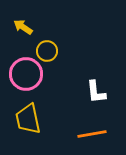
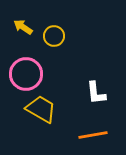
yellow circle: moved 7 px right, 15 px up
white L-shape: moved 1 px down
yellow trapezoid: moved 13 px right, 10 px up; rotated 132 degrees clockwise
orange line: moved 1 px right, 1 px down
